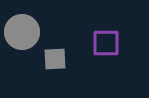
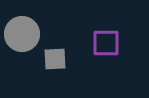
gray circle: moved 2 px down
